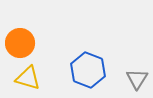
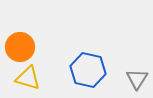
orange circle: moved 4 px down
blue hexagon: rotated 8 degrees counterclockwise
